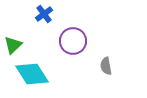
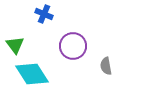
blue cross: rotated 30 degrees counterclockwise
purple circle: moved 5 px down
green triangle: moved 2 px right; rotated 24 degrees counterclockwise
